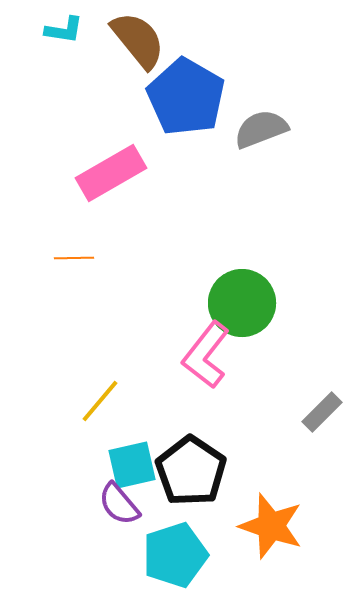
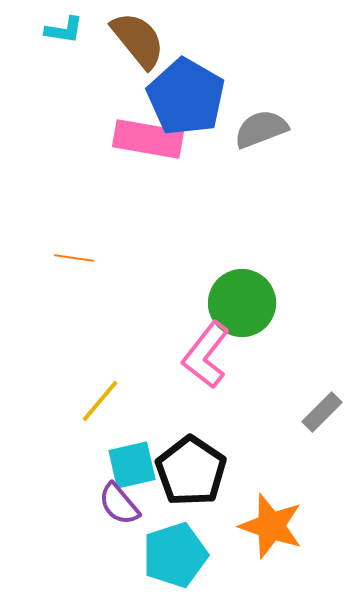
pink rectangle: moved 37 px right, 34 px up; rotated 40 degrees clockwise
orange line: rotated 9 degrees clockwise
